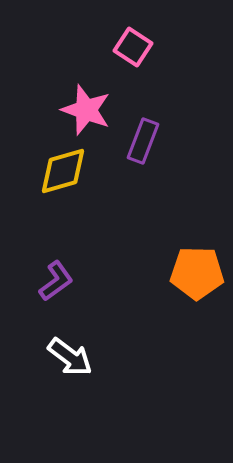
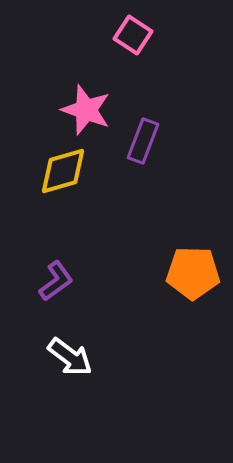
pink square: moved 12 px up
orange pentagon: moved 4 px left
